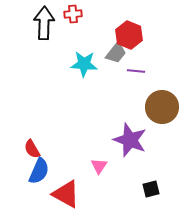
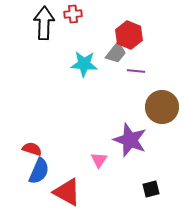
red semicircle: rotated 138 degrees clockwise
pink triangle: moved 6 px up
red triangle: moved 1 px right, 2 px up
